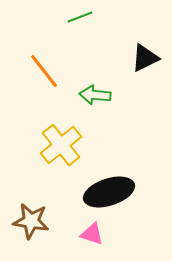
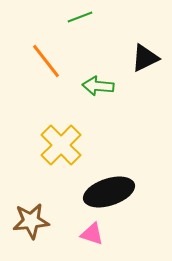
orange line: moved 2 px right, 10 px up
green arrow: moved 3 px right, 9 px up
yellow cross: rotated 6 degrees counterclockwise
brown star: rotated 15 degrees counterclockwise
